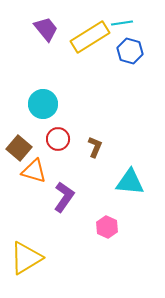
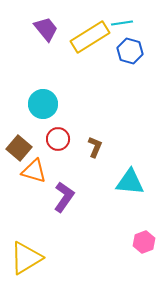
pink hexagon: moved 37 px right, 15 px down; rotated 15 degrees clockwise
